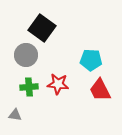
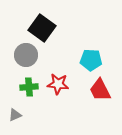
gray triangle: rotated 32 degrees counterclockwise
